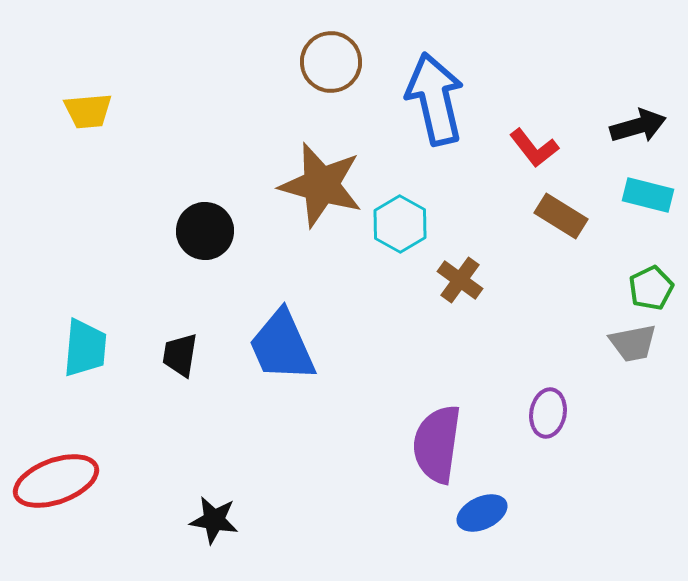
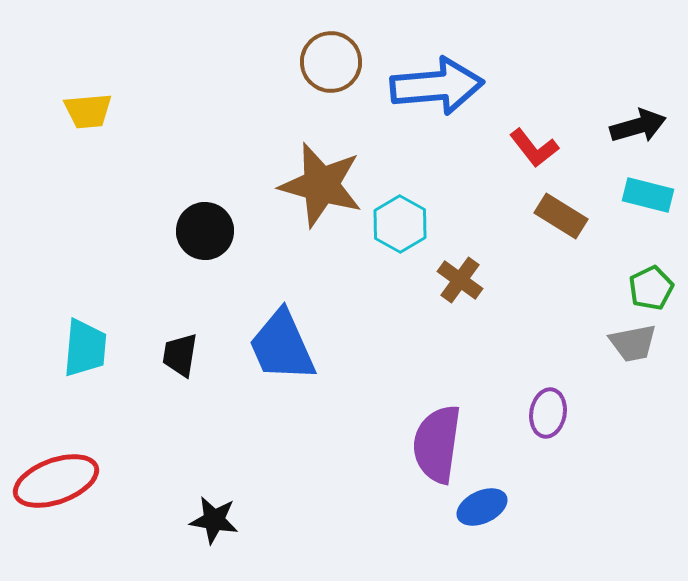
blue arrow: moved 2 px right, 13 px up; rotated 98 degrees clockwise
blue ellipse: moved 6 px up
